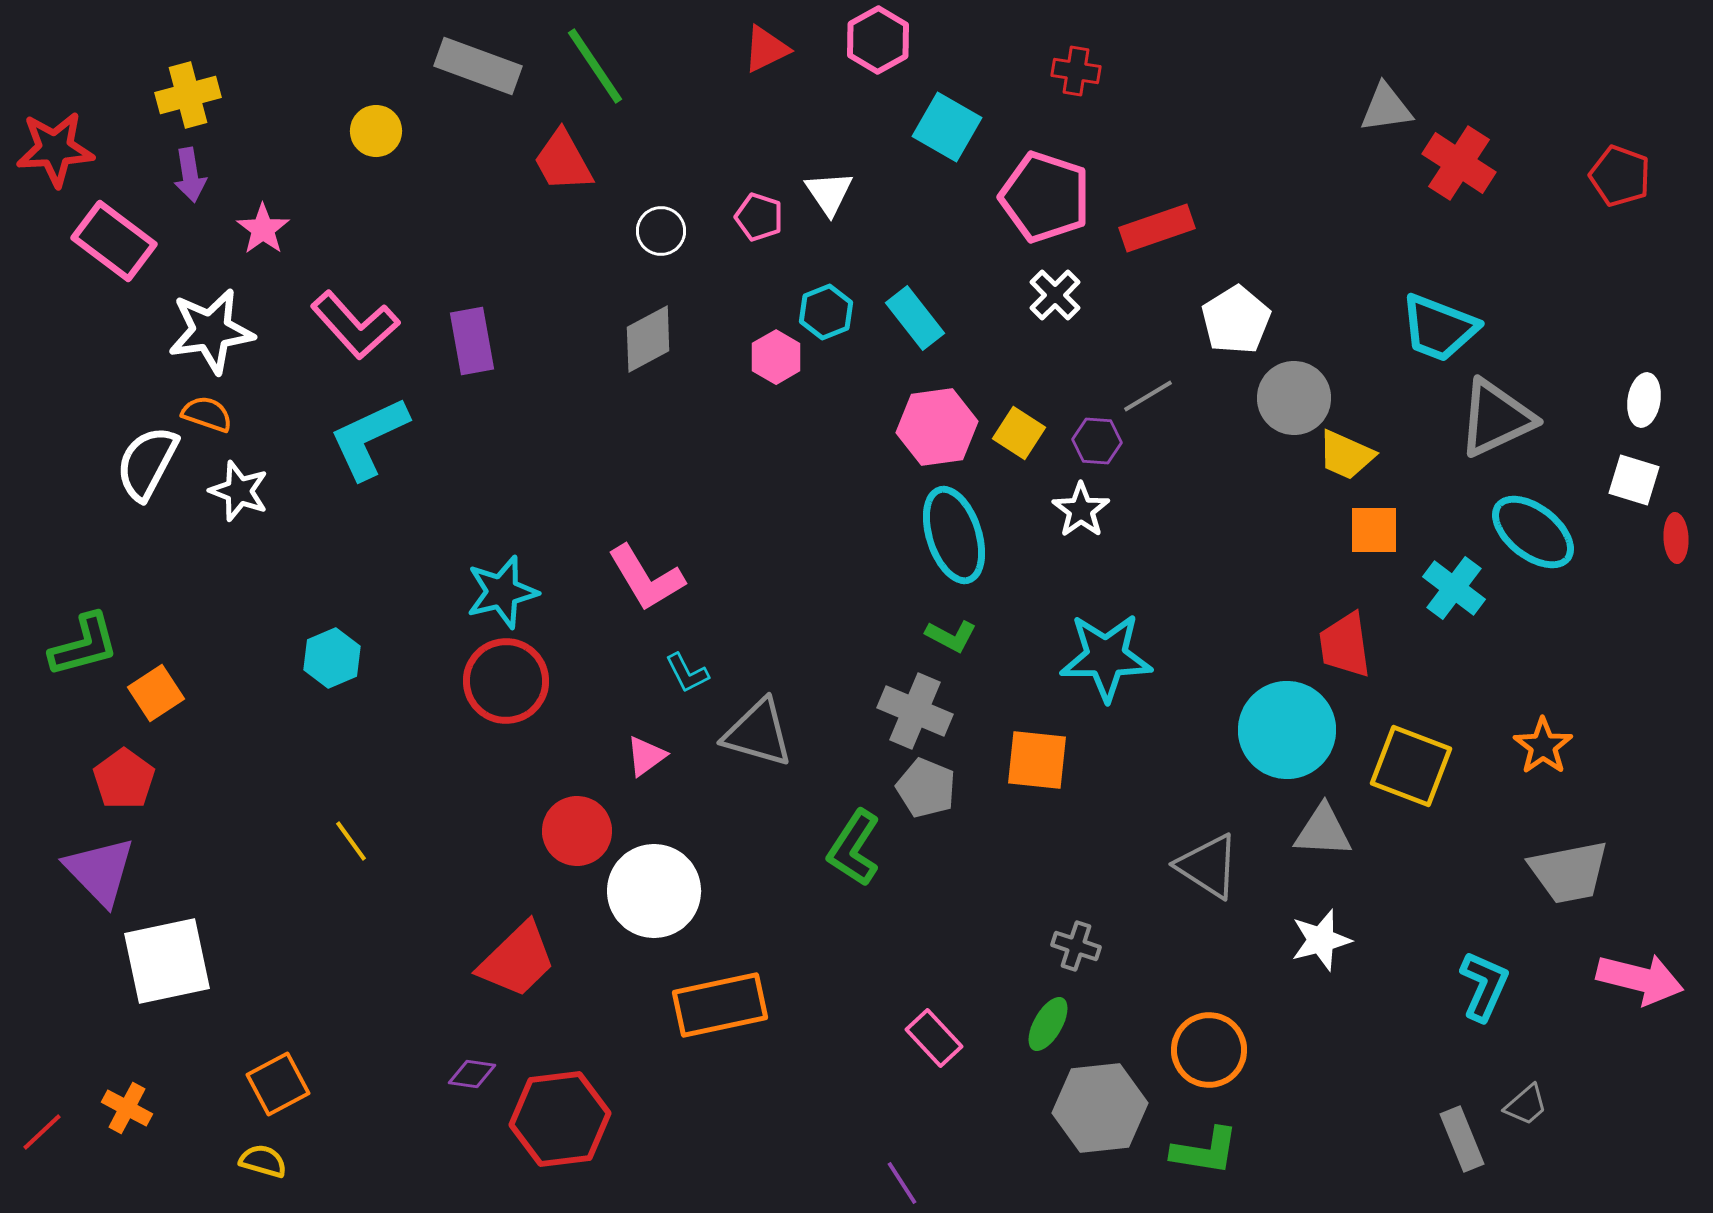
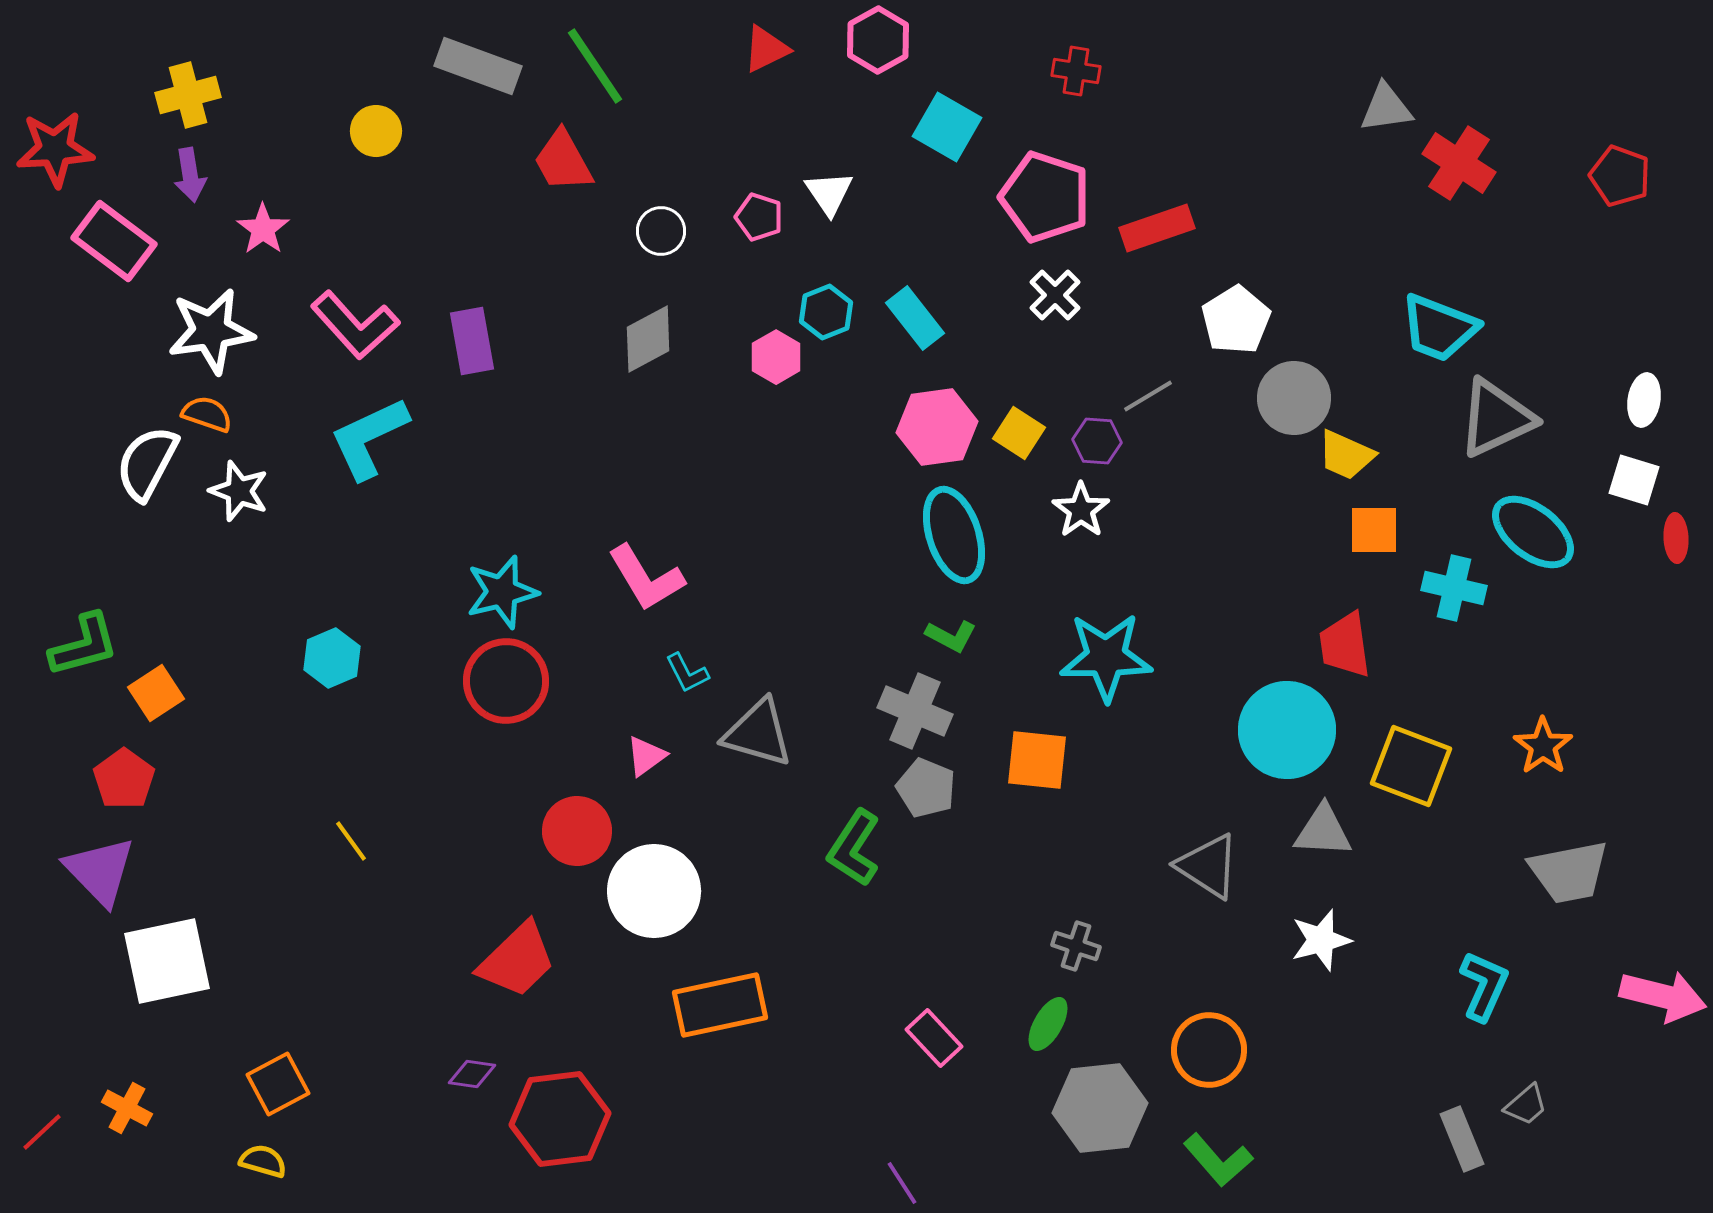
cyan cross at (1454, 588): rotated 24 degrees counterclockwise
pink arrow at (1640, 979): moved 23 px right, 17 px down
green L-shape at (1205, 1151): moved 13 px right, 9 px down; rotated 40 degrees clockwise
